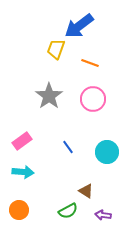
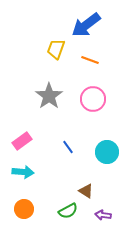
blue arrow: moved 7 px right, 1 px up
orange line: moved 3 px up
orange circle: moved 5 px right, 1 px up
